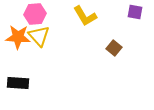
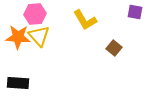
yellow L-shape: moved 4 px down
